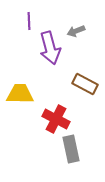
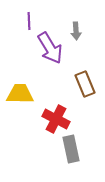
gray arrow: rotated 72 degrees counterclockwise
purple arrow: rotated 16 degrees counterclockwise
brown rectangle: rotated 40 degrees clockwise
